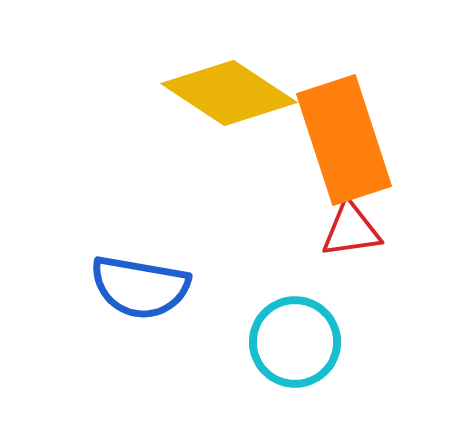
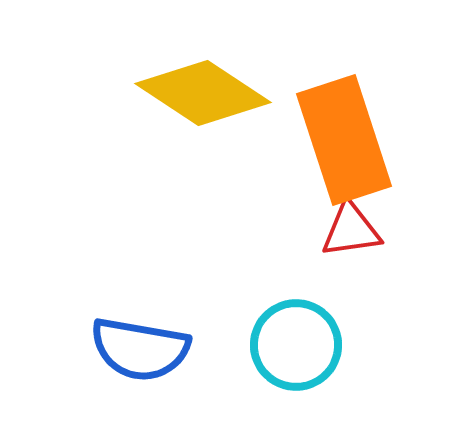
yellow diamond: moved 26 px left
blue semicircle: moved 62 px down
cyan circle: moved 1 px right, 3 px down
